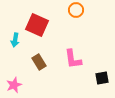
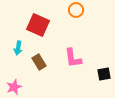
red square: moved 1 px right
cyan arrow: moved 3 px right, 8 px down
pink L-shape: moved 1 px up
black square: moved 2 px right, 4 px up
pink star: moved 2 px down
